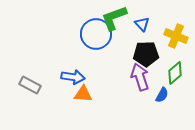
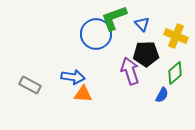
purple arrow: moved 10 px left, 6 px up
